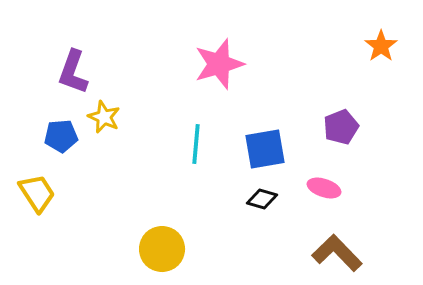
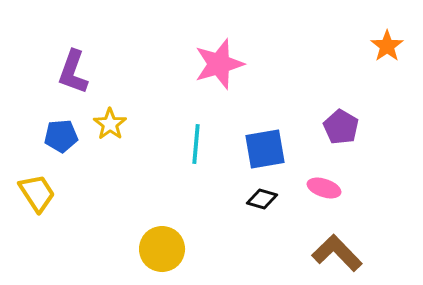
orange star: moved 6 px right
yellow star: moved 6 px right, 7 px down; rotated 12 degrees clockwise
purple pentagon: rotated 20 degrees counterclockwise
